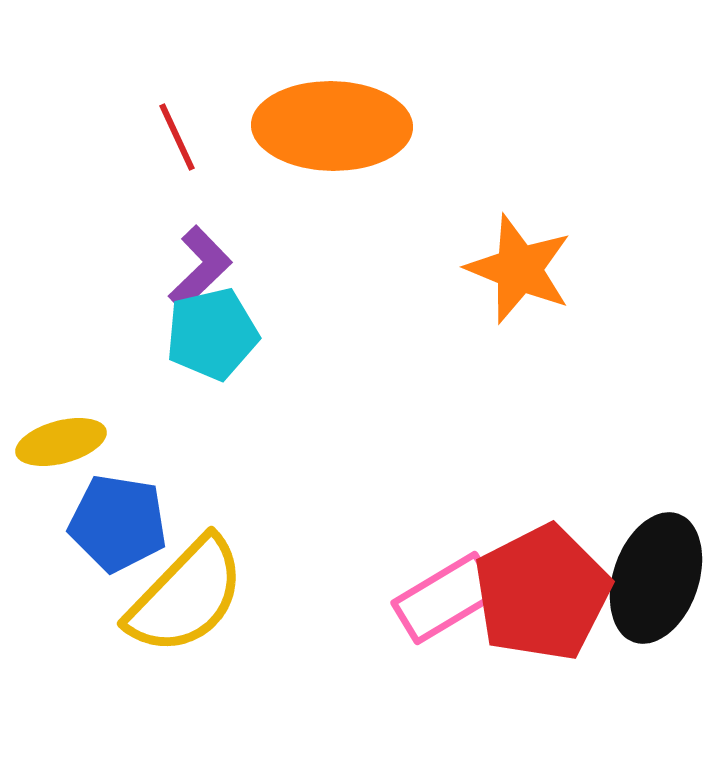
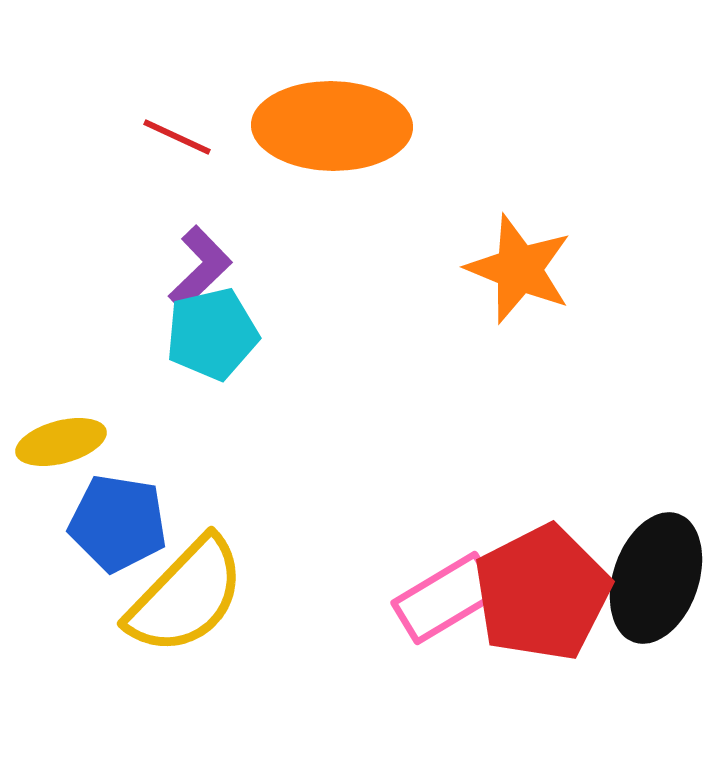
red line: rotated 40 degrees counterclockwise
